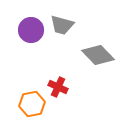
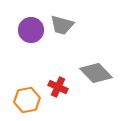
gray diamond: moved 2 px left, 18 px down
orange hexagon: moved 5 px left, 4 px up
